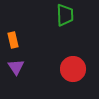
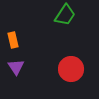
green trapezoid: rotated 35 degrees clockwise
red circle: moved 2 px left
